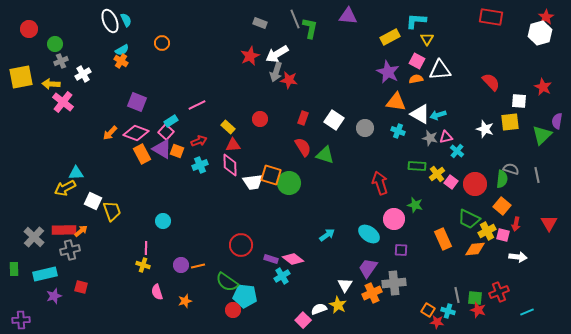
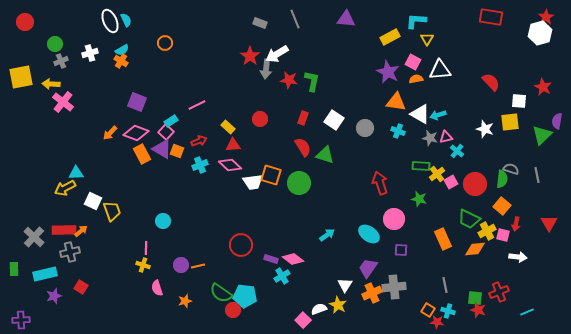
purple triangle at (348, 16): moved 2 px left, 3 px down
green L-shape at (310, 28): moved 2 px right, 53 px down
red circle at (29, 29): moved 4 px left, 7 px up
orange circle at (162, 43): moved 3 px right
red star at (250, 56): rotated 12 degrees counterclockwise
pink square at (417, 61): moved 4 px left, 1 px down
gray arrow at (276, 72): moved 10 px left, 3 px up; rotated 12 degrees counterclockwise
white cross at (83, 74): moved 7 px right, 21 px up; rotated 14 degrees clockwise
pink diamond at (230, 165): rotated 45 degrees counterclockwise
green rectangle at (417, 166): moved 4 px right
pink square at (451, 182): rotated 24 degrees clockwise
green circle at (289, 183): moved 10 px right
green star at (415, 205): moved 4 px right, 6 px up
gray cross at (70, 250): moved 2 px down
green semicircle at (227, 282): moved 6 px left, 11 px down
gray cross at (394, 283): moved 4 px down
red square at (81, 287): rotated 16 degrees clockwise
pink semicircle at (157, 292): moved 4 px up
gray line at (457, 295): moved 12 px left, 10 px up
